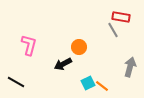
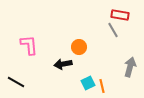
red rectangle: moved 1 px left, 2 px up
pink L-shape: rotated 20 degrees counterclockwise
black arrow: rotated 18 degrees clockwise
orange line: rotated 40 degrees clockwise
